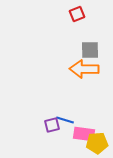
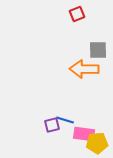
gray square: moved 8 px right
